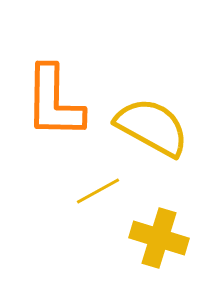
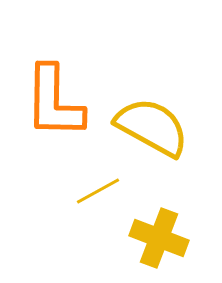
yellow cross: rotated 4 degrees clockwise
